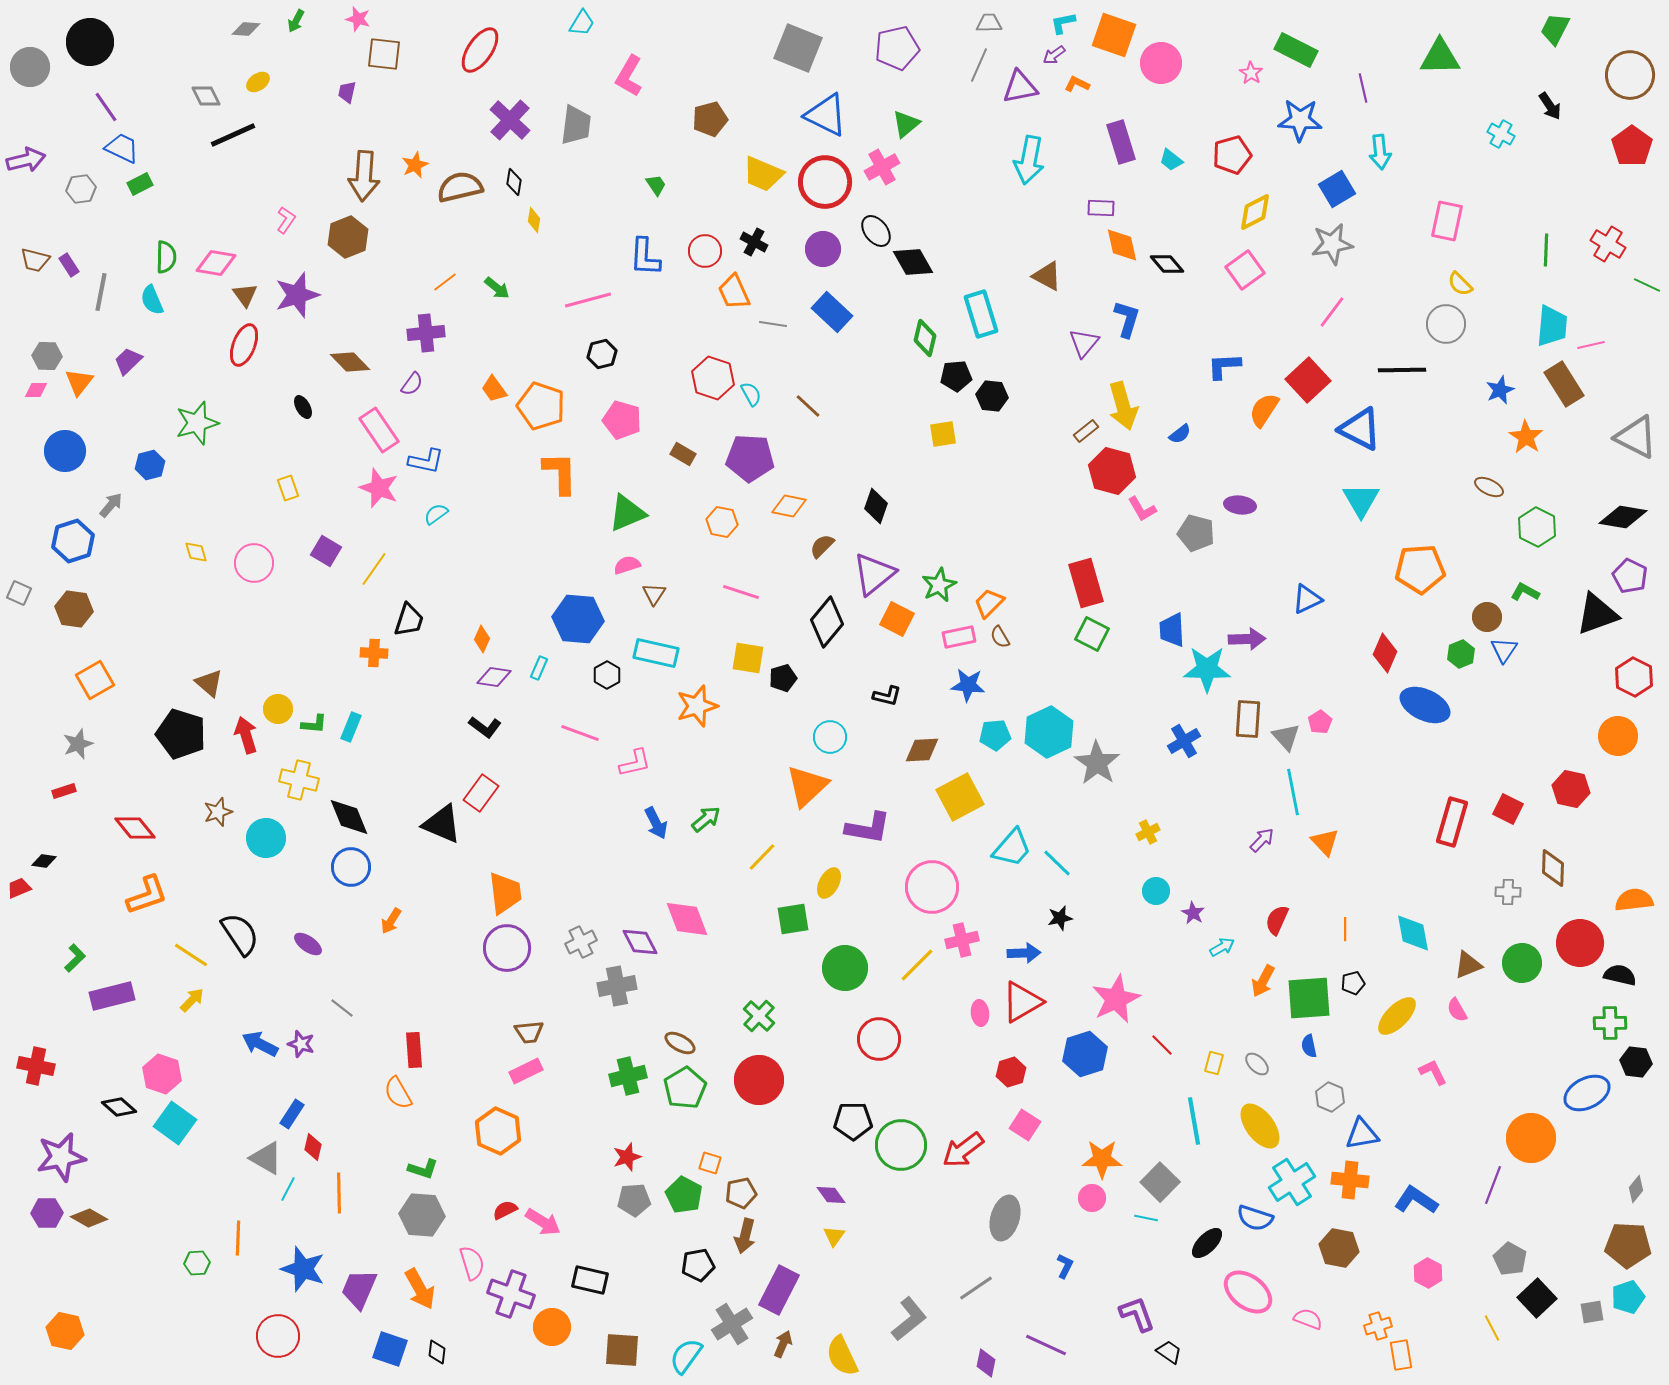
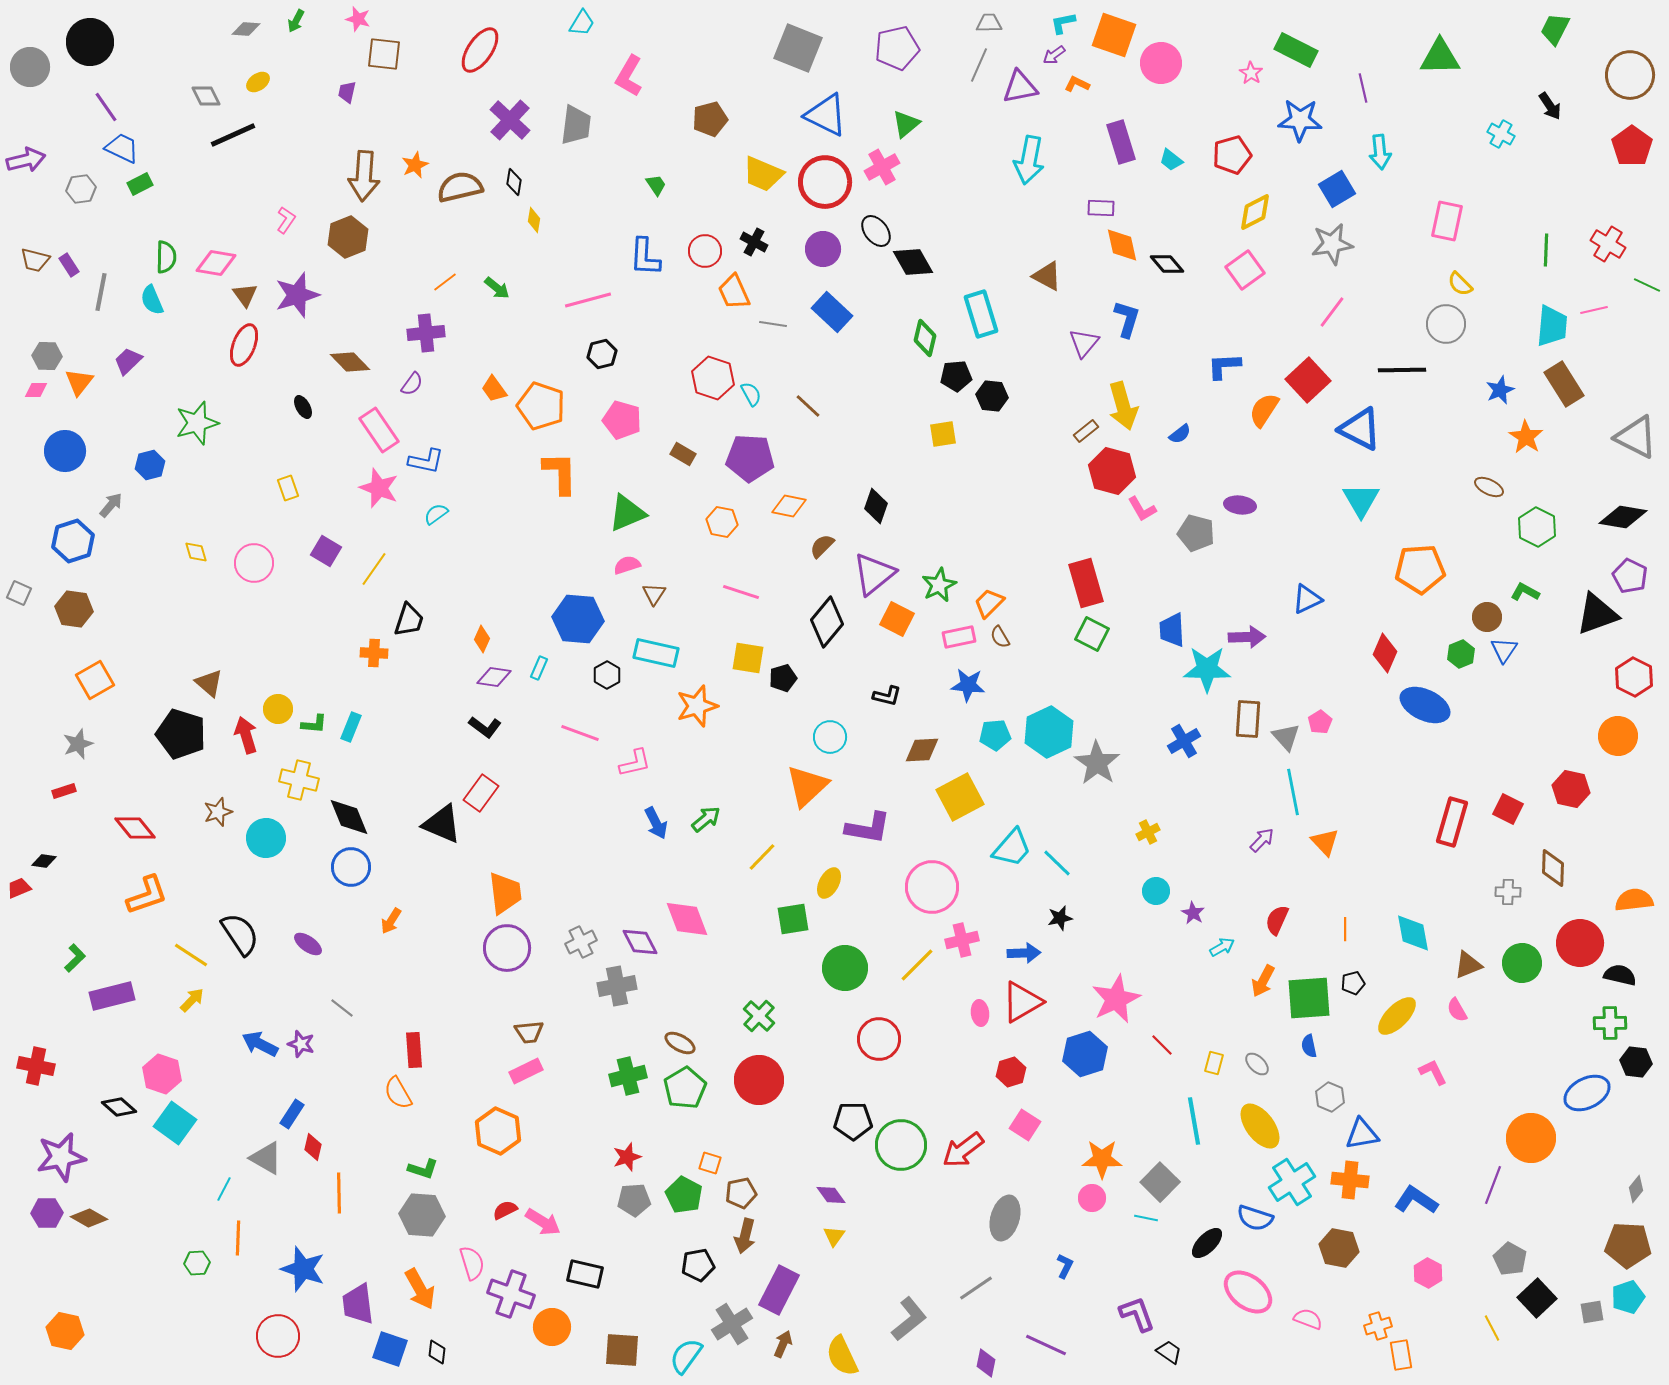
pink line at (1591, 345): moved 3 px right, 35 px up
purple arrow at (1247, 639): moved 2 px up
cyan line at (288, 1189): moved 64 px left
black rectangle at (590, 1280): moved 5 px left, 6 px up
purple trapezoid at (359, 1289): moved 1 px left, 15 px down; rotated 30 degrees counterclockwise
